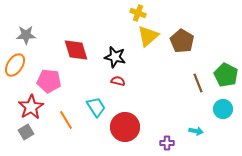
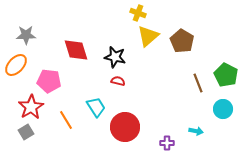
orange ellipse: moved 1 px right; rotated 10 degrees clockwise
